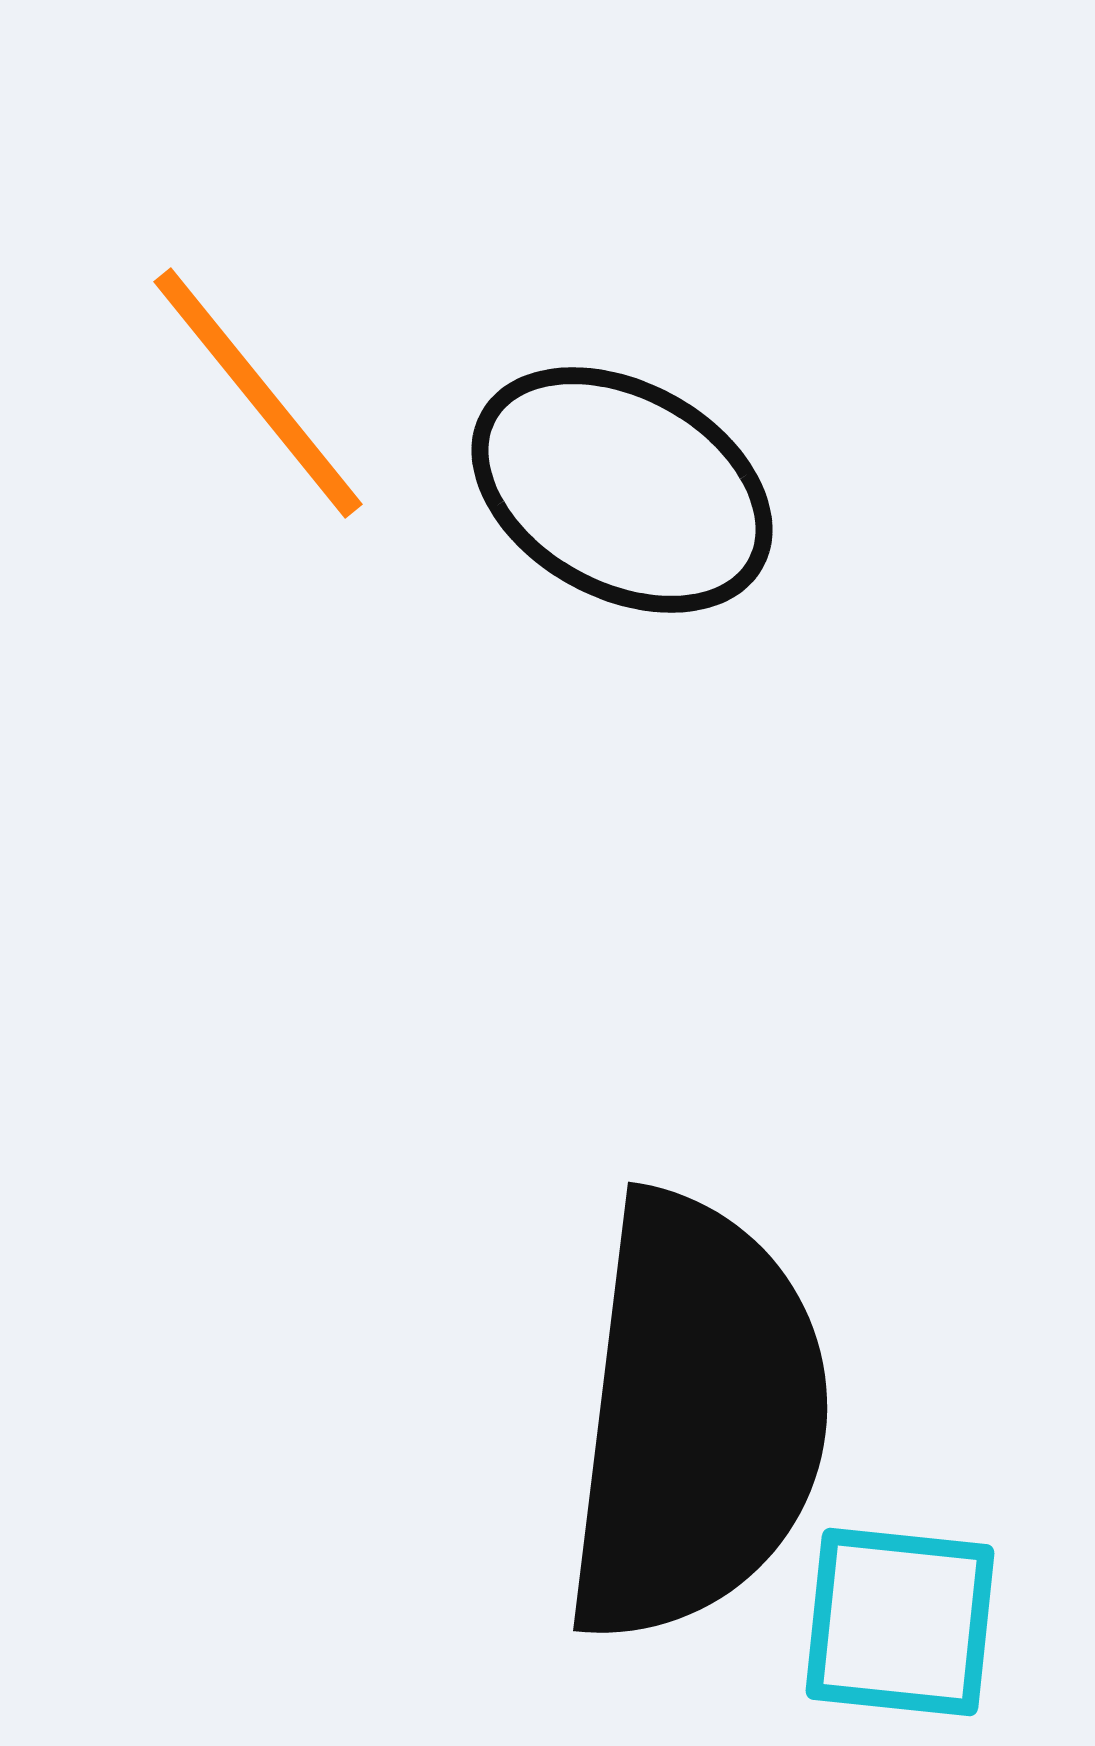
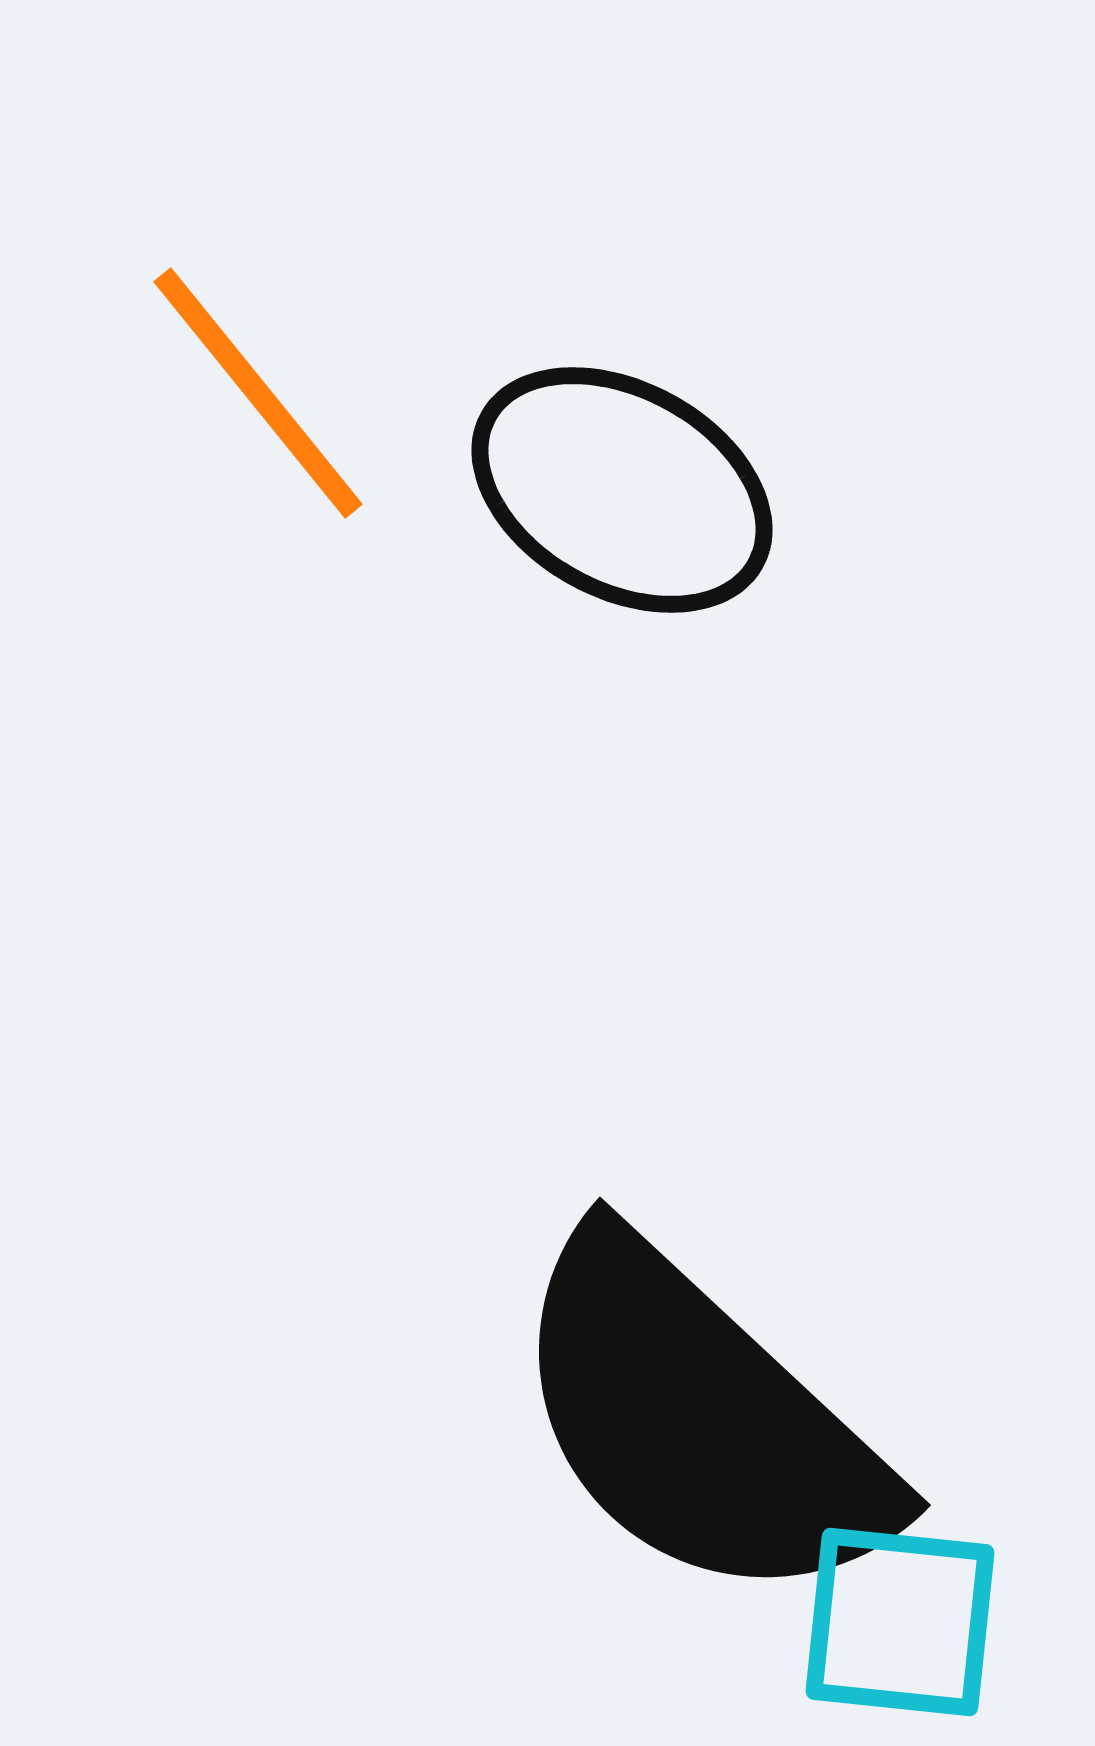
black semicircle: moved 4 px right, 3 px down; rotated 126 degrees clockwise
